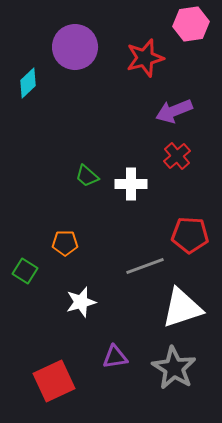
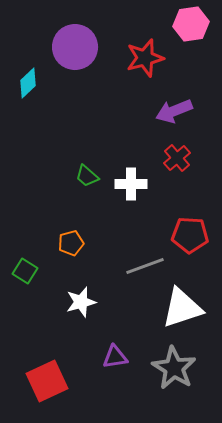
red cross: moved 2 px down
orange pentagon: moved 6 px right; rotated 15 degrees counterclockwise
red square: moved 7 px left
